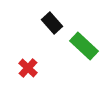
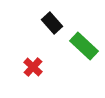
red cross: moved 5 px right, 1 px up
